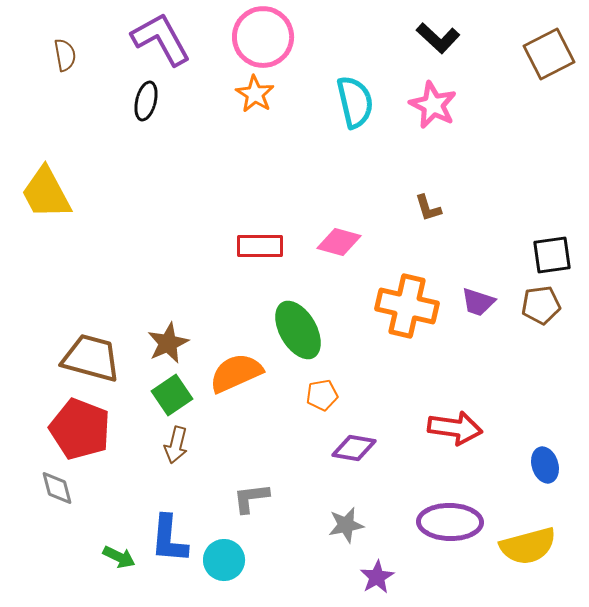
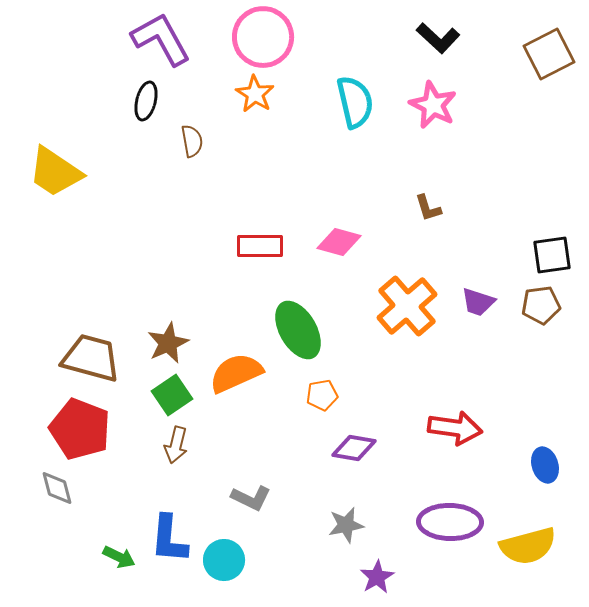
brown semicircle: moved 127 px right, 86 px down
yellow trapezoid: moved 9 px right, 21 px up; rotated 28 degrees counterclockwise
orange cross: rotated 36 degrees clockwise
gray L-shape: rotated 147 degrees counterclockwise
